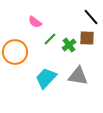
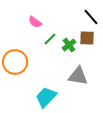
orange circle: moved 10 px down
cyan trapezoid: moved 19 px down
